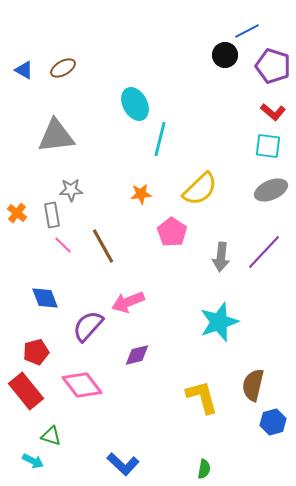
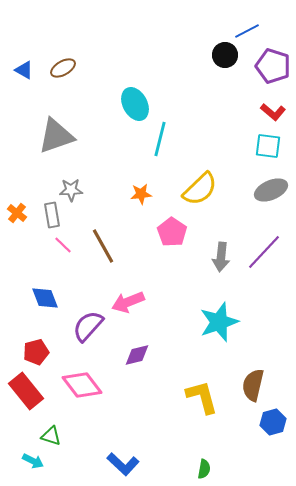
gray triangle: rotated 12 degrees counterclockwise
